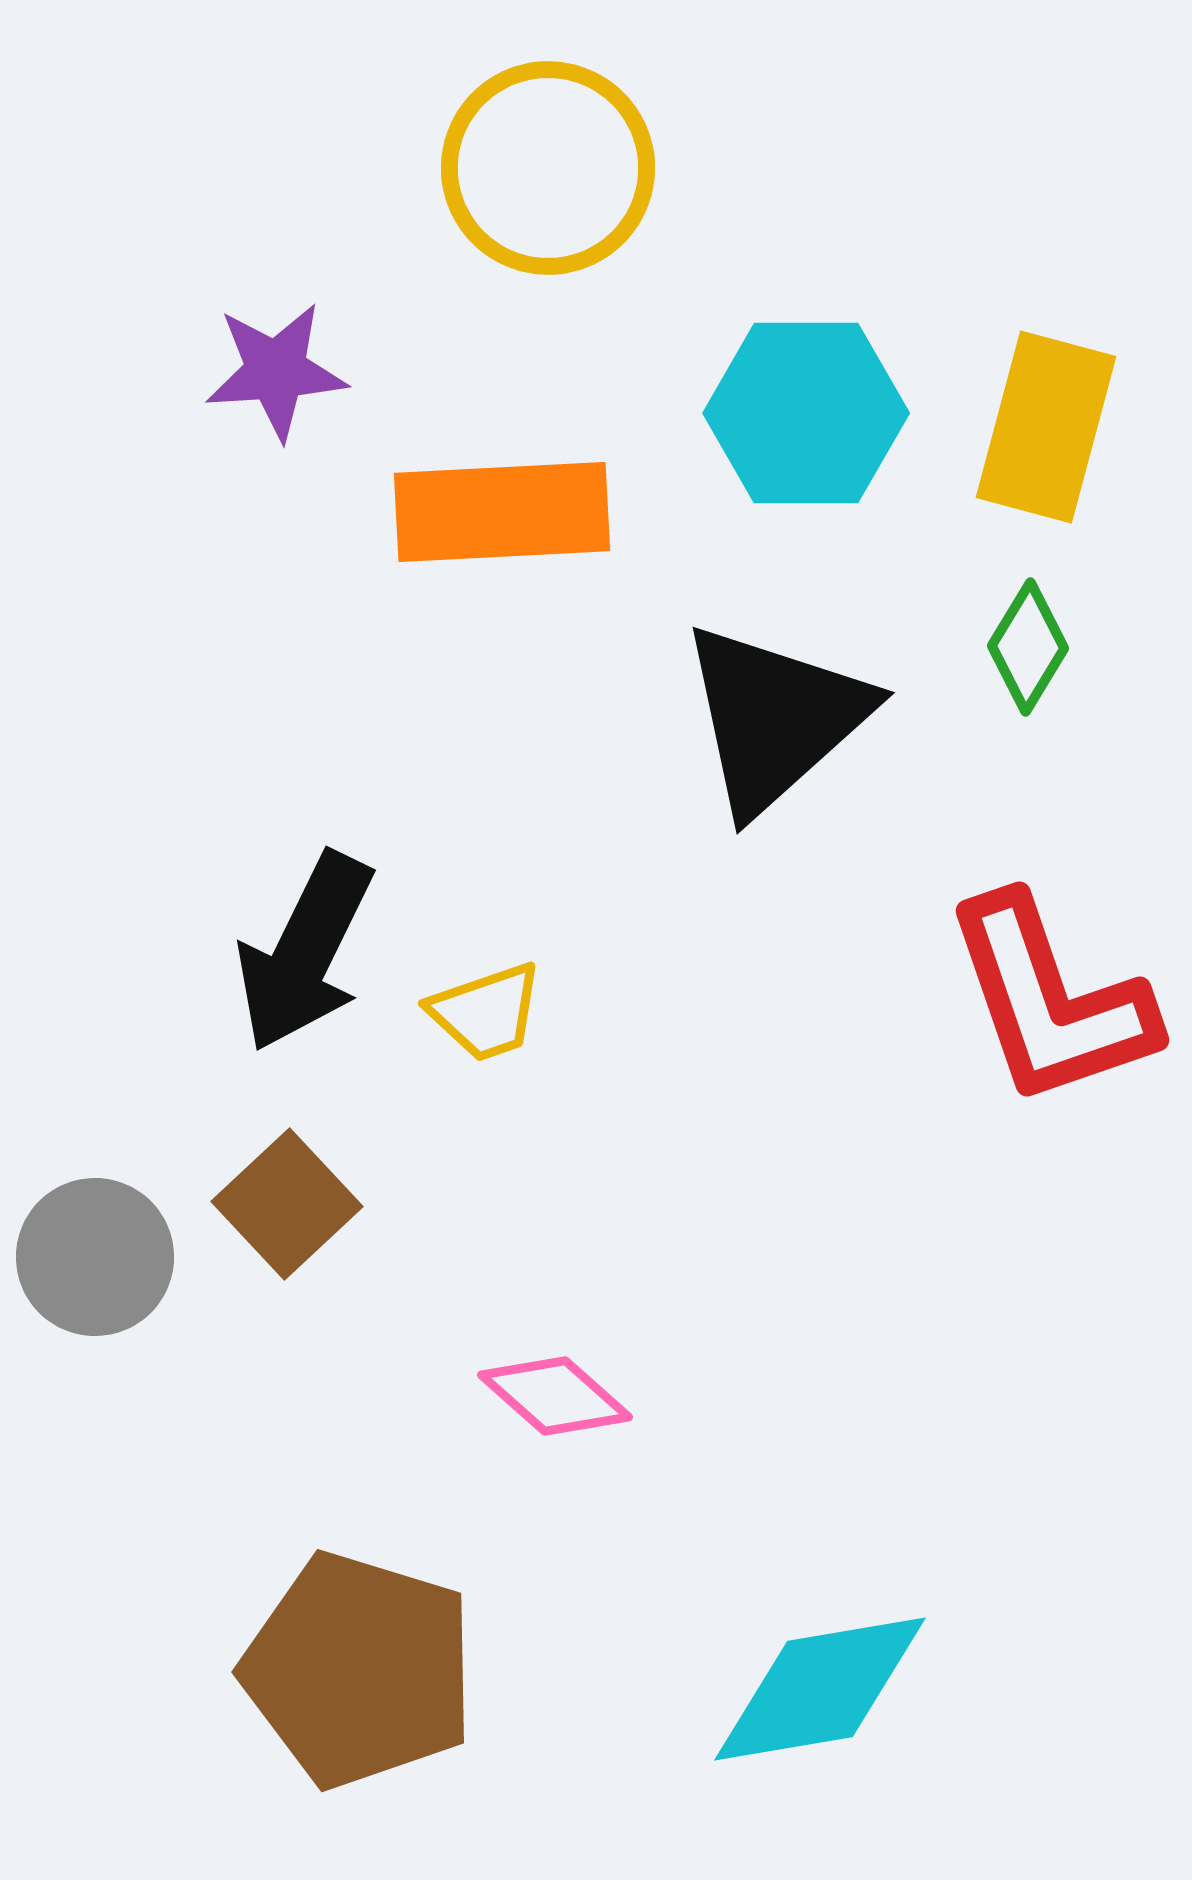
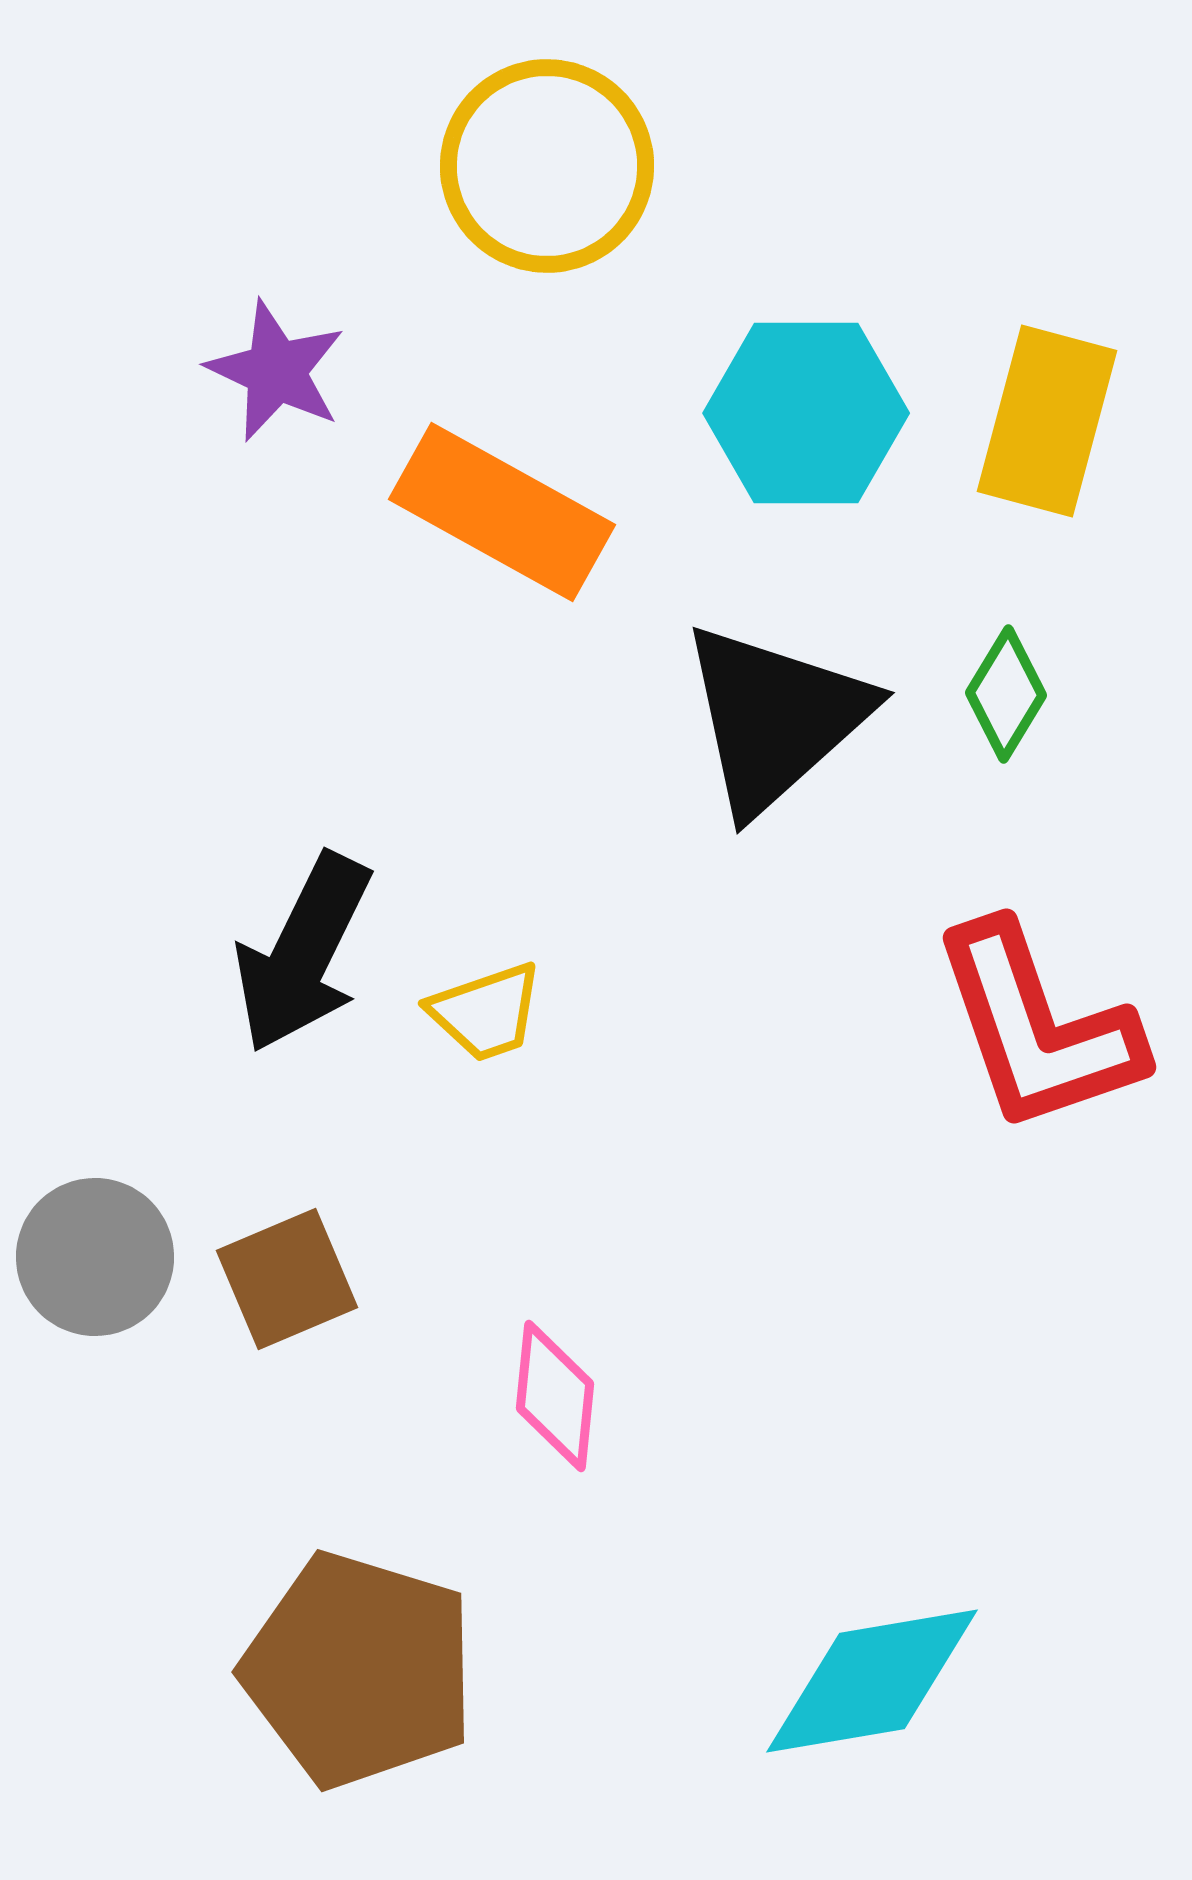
yellow circle: moved 1 px left, 2 px up
purple star: rotated 29 degrees clockwise
yellow rectangle: moved 1 px right, 6 px up
orange rectangle: rotated 32 degrees clockwise
green diamond: moved 22 px left, 47 px down
black arrow: moved 2 px left, 1 px down
red L-shape: moved 13 px left, 27 px down
brown square: moved 75 px down; rotated 20 degrees clockwise
pink diamond: rotated 54 degrees clockwise
cyan diamond: moved 52 px right, 8 px up
